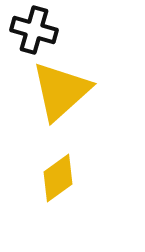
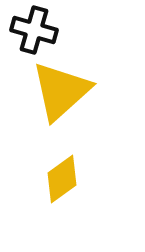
yellow diamond: moved 4 px right, 1 px down
